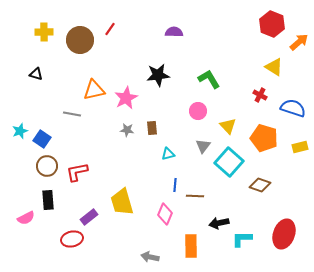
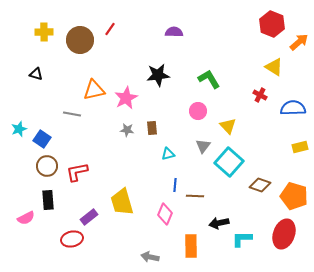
blue semicircle at (293, 108): rotated 20 degrees counterclockwise
cyan star at (20, 131): moved 1 px left, 2 px up
orange pentagon at (264, 138): moved 30 px right, 58 px down
